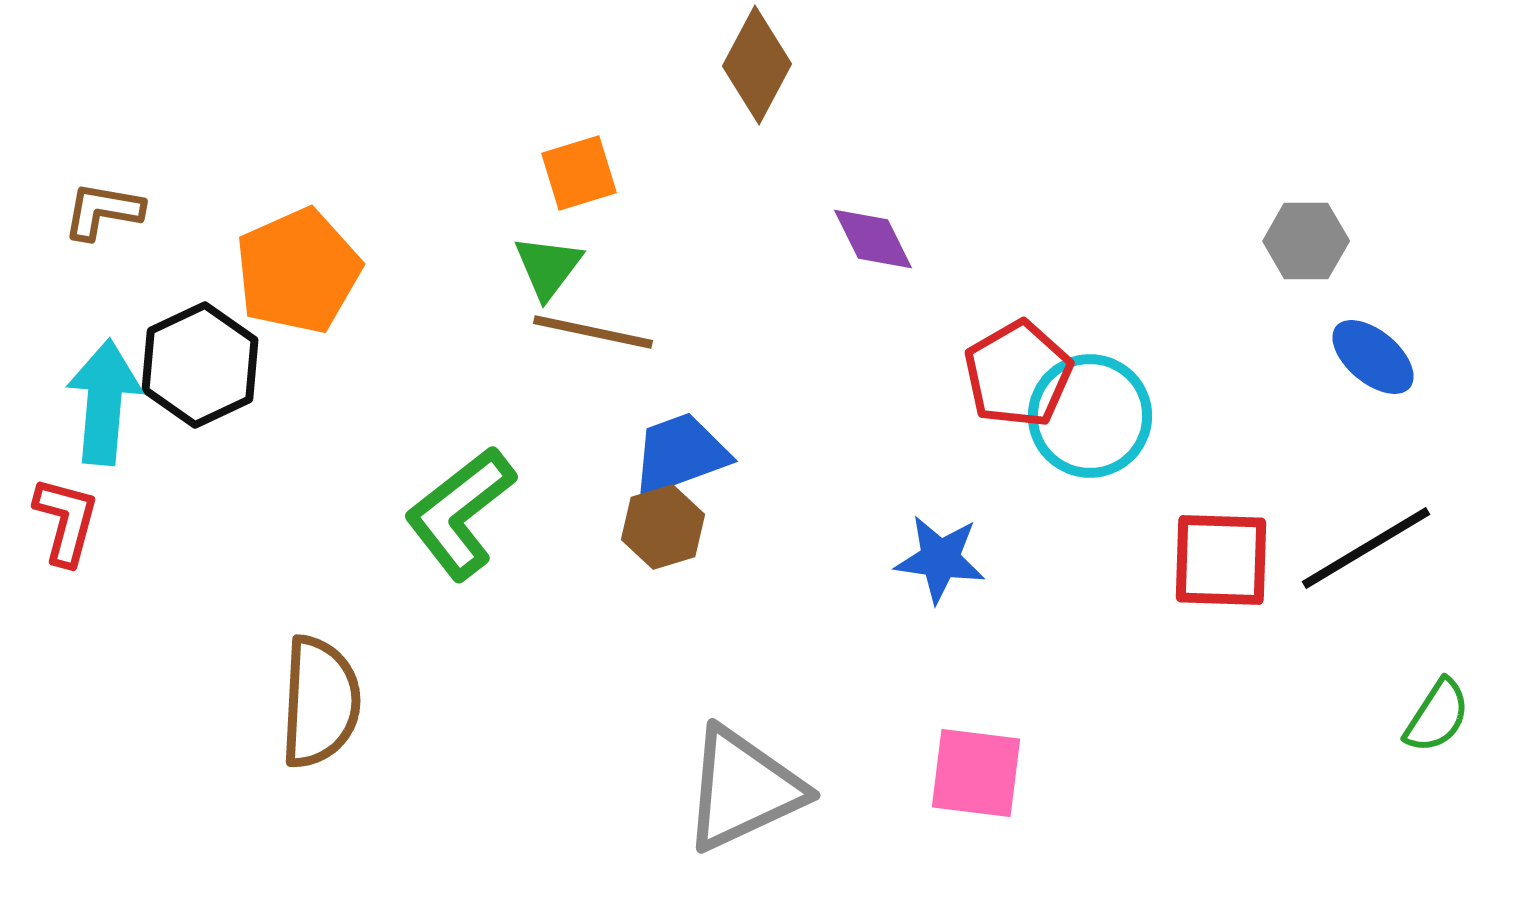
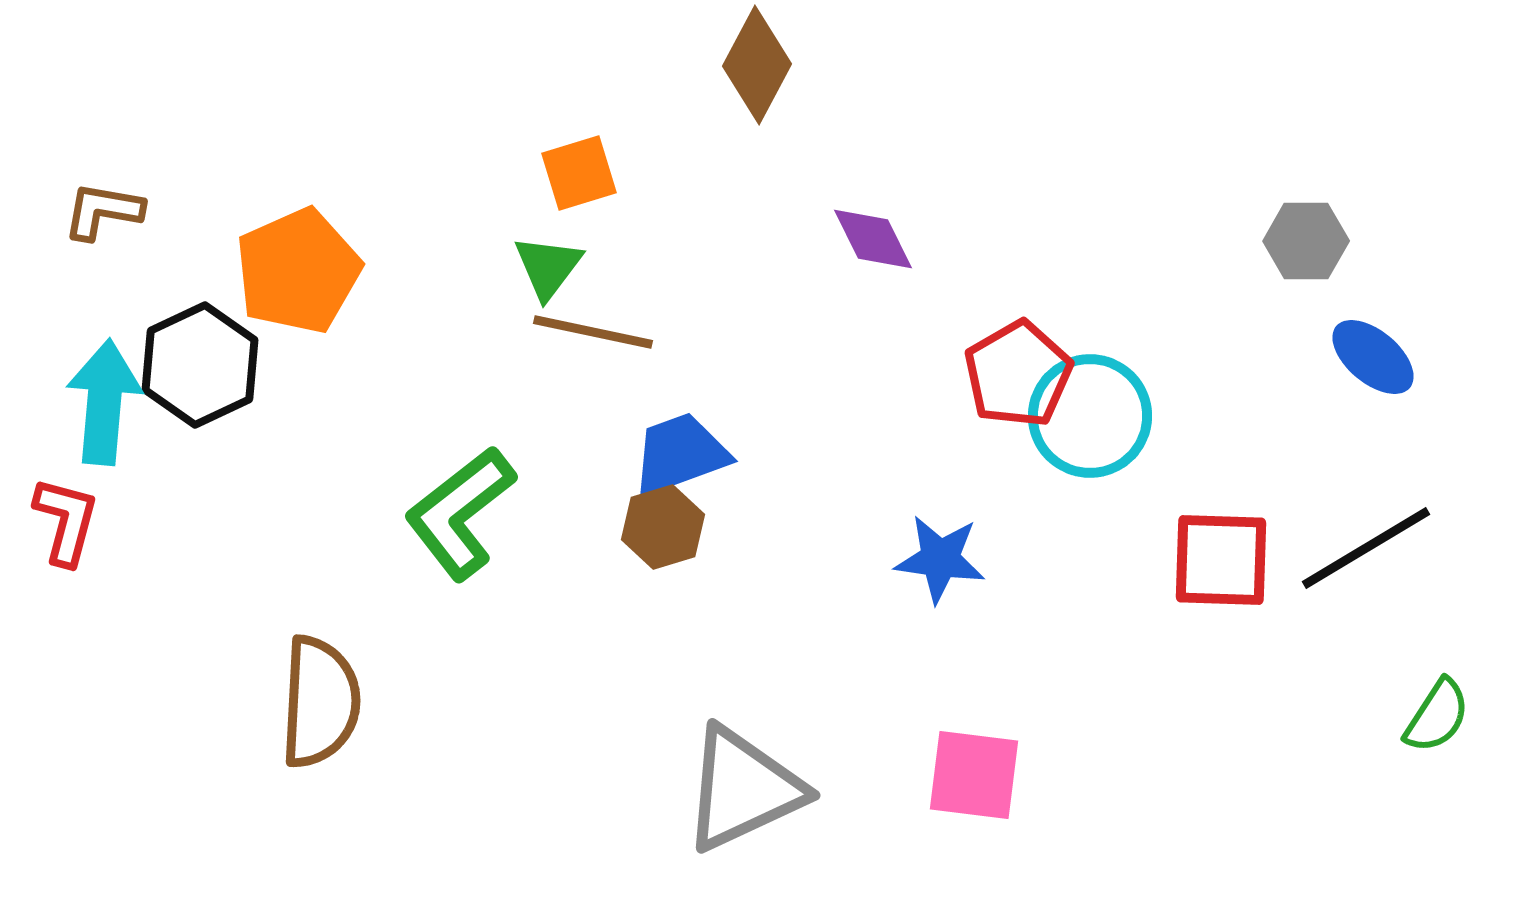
pink square: moved 2 px left, 2 px down
